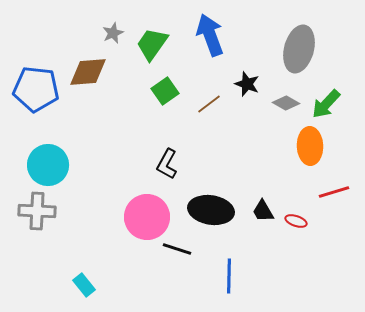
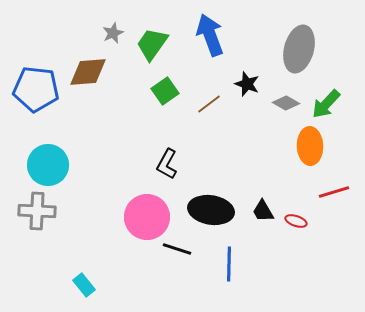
blue line: moved 12 px up
